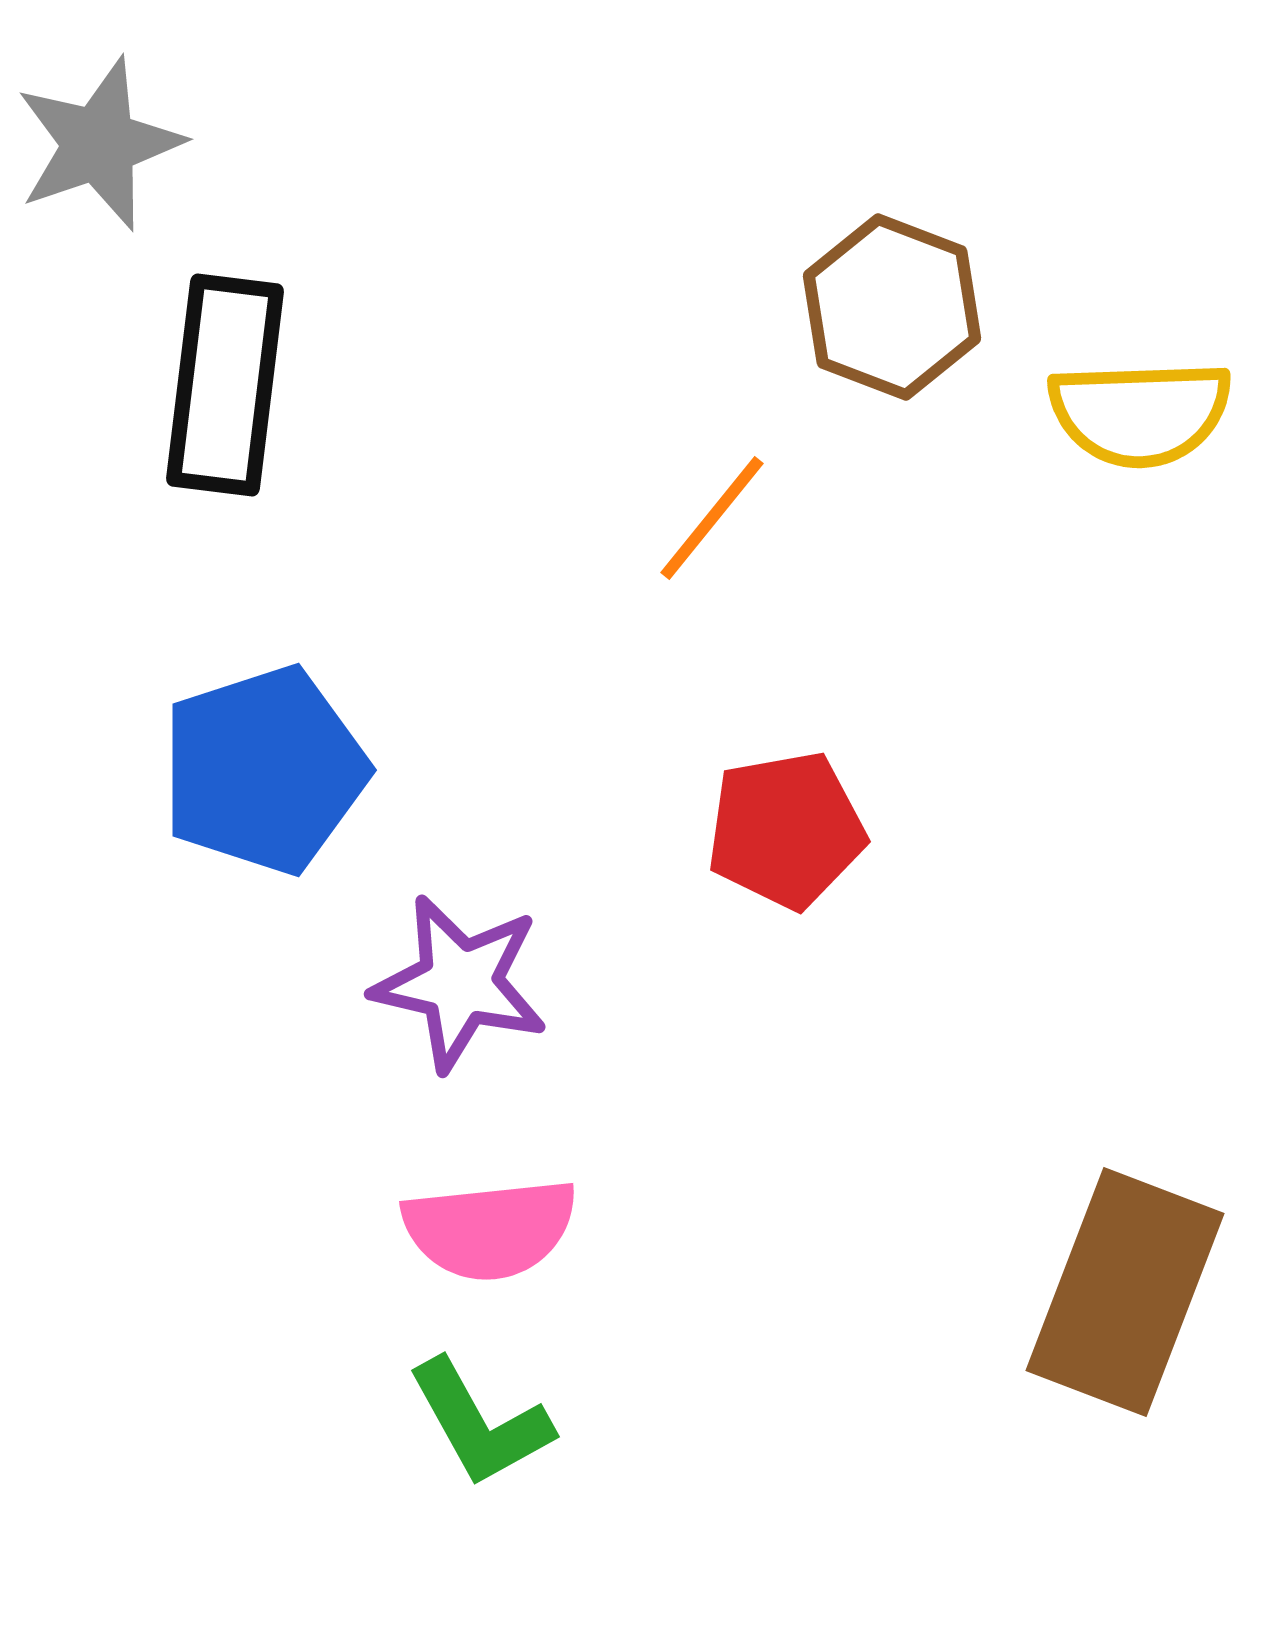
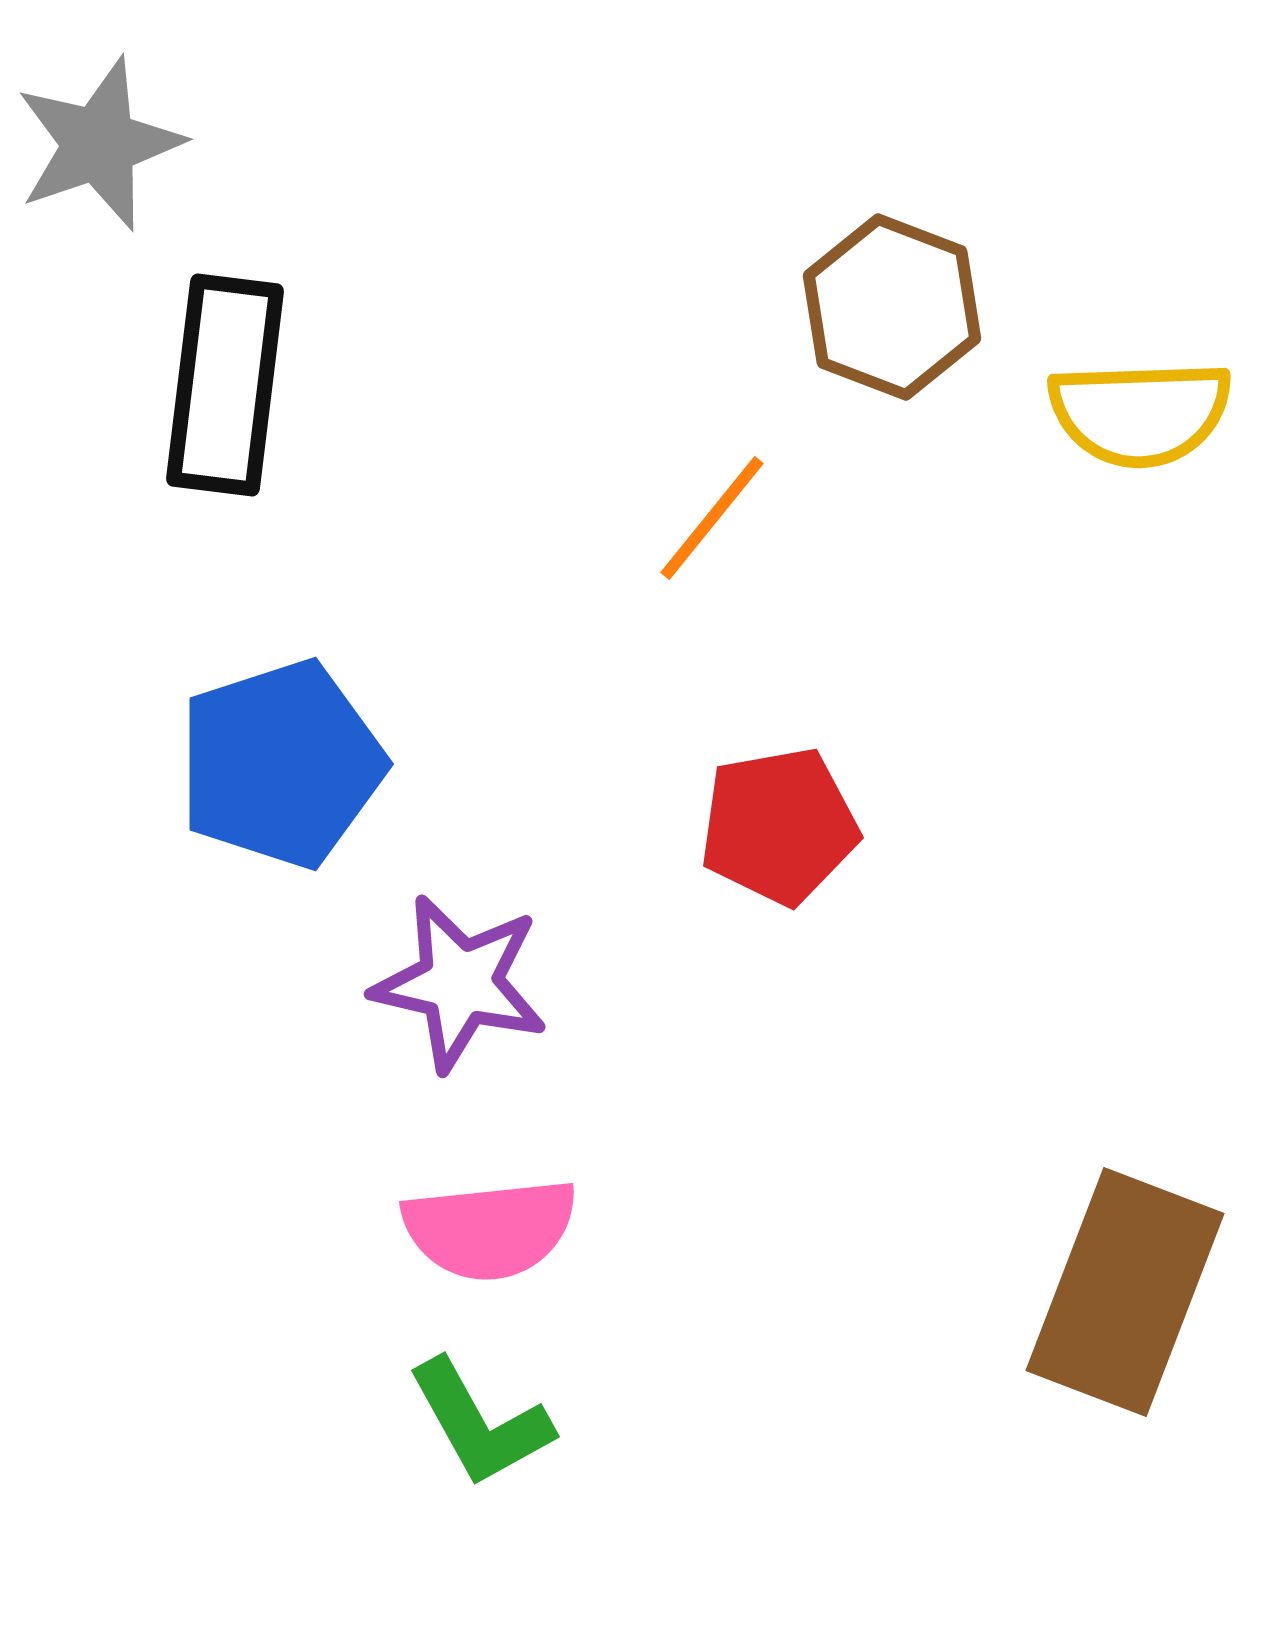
blue pentagon: moved 17 px right, 6 px up
red pentagon: moved 7 px left, 4 px up
